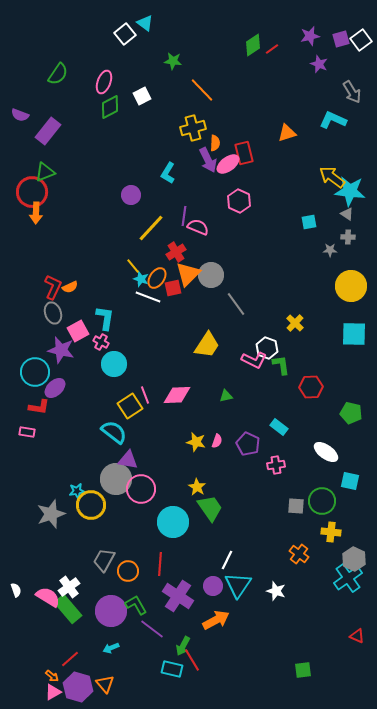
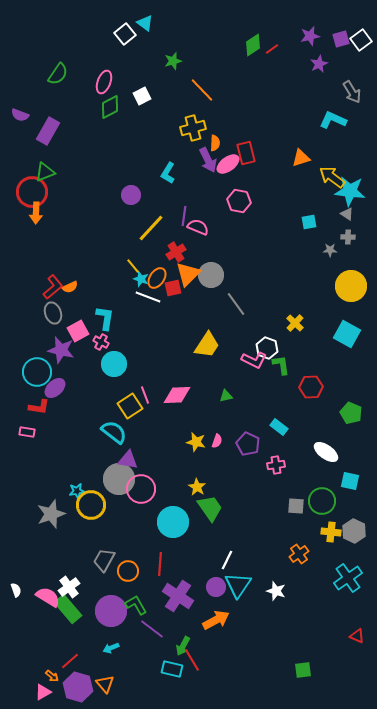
green star at (173, 61): rotated 24 degrees counterclockwise
purple star at (319, 64): rotated 24 degrees clockwise
purple rectangle at (48, 131): rotated 8 degrees counterclockwise
orange triangle at (287, 133): moved 14 px right, 25 px down
red rectangle at (244, 153): moved 2 px right
pink hexagon at (239, 201): rotated 15 degrees counterclockwise
red L-shape at (53, 287): rotated 25 degrees clockwise
cyan square at (354, 334): moved 7 px left; rotated 28 degrees clockwise
cyan circle at (35, 372): moved 2 px right
green pentagon at (351, 413): rotated 10 degrees clockwise
gray circle at (116, 479): moved 3 px right
orange cross at (299, 554): rotated 18 degrees clockwise
gray hexagon at (354, 559): moved 28 px up
purple circle at (213, 586): moved 3 px right, 1 px down
red line at (70, 659): moved 2 px down
pink triangle at (53, 692): moved 10 px left
